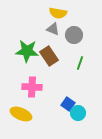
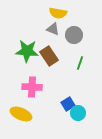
blue square: rotated 24 degrees clockwise
